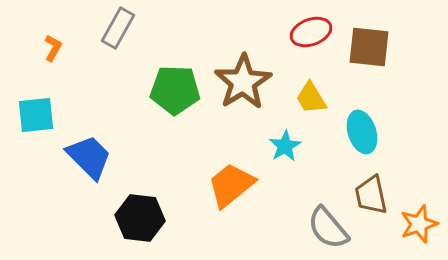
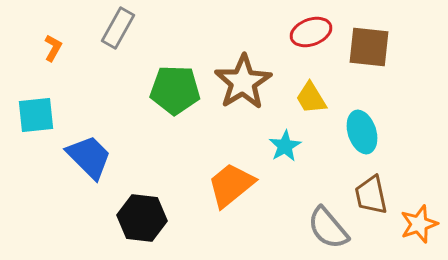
black hexagon: moved 2 px right
